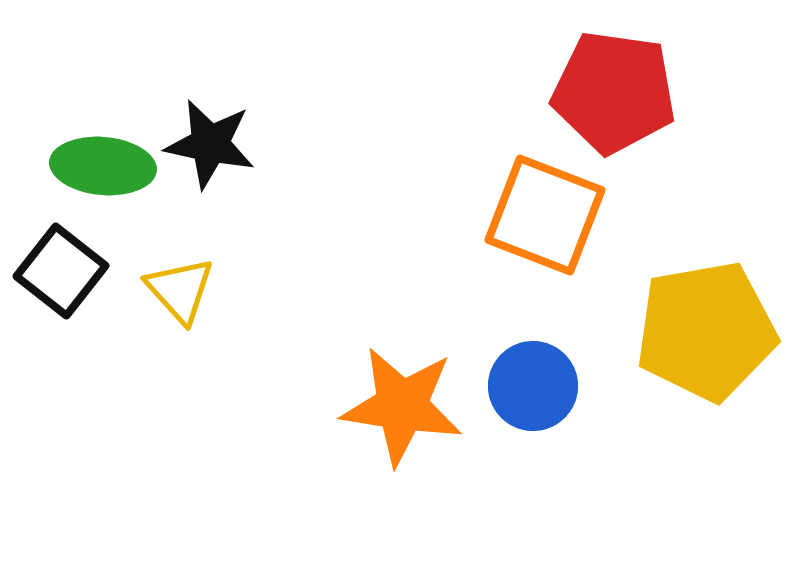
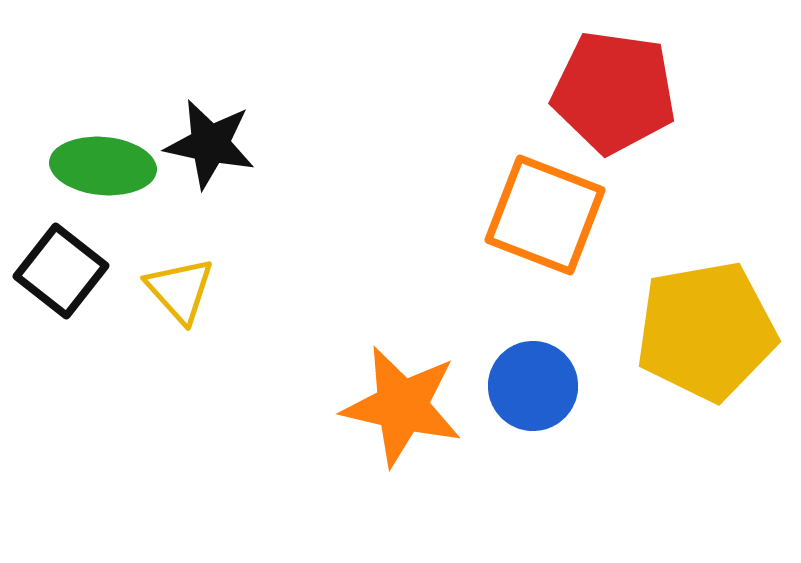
orange star: rotated 4 degrees clockwise
